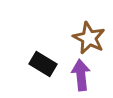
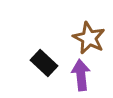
black rectangle: moved 1 px right, 1 px up; rotated 12 degrees clockwise
